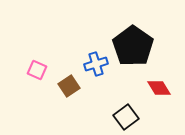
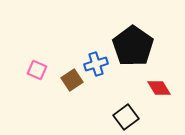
brown square: moved 3 px right, 6 px up
